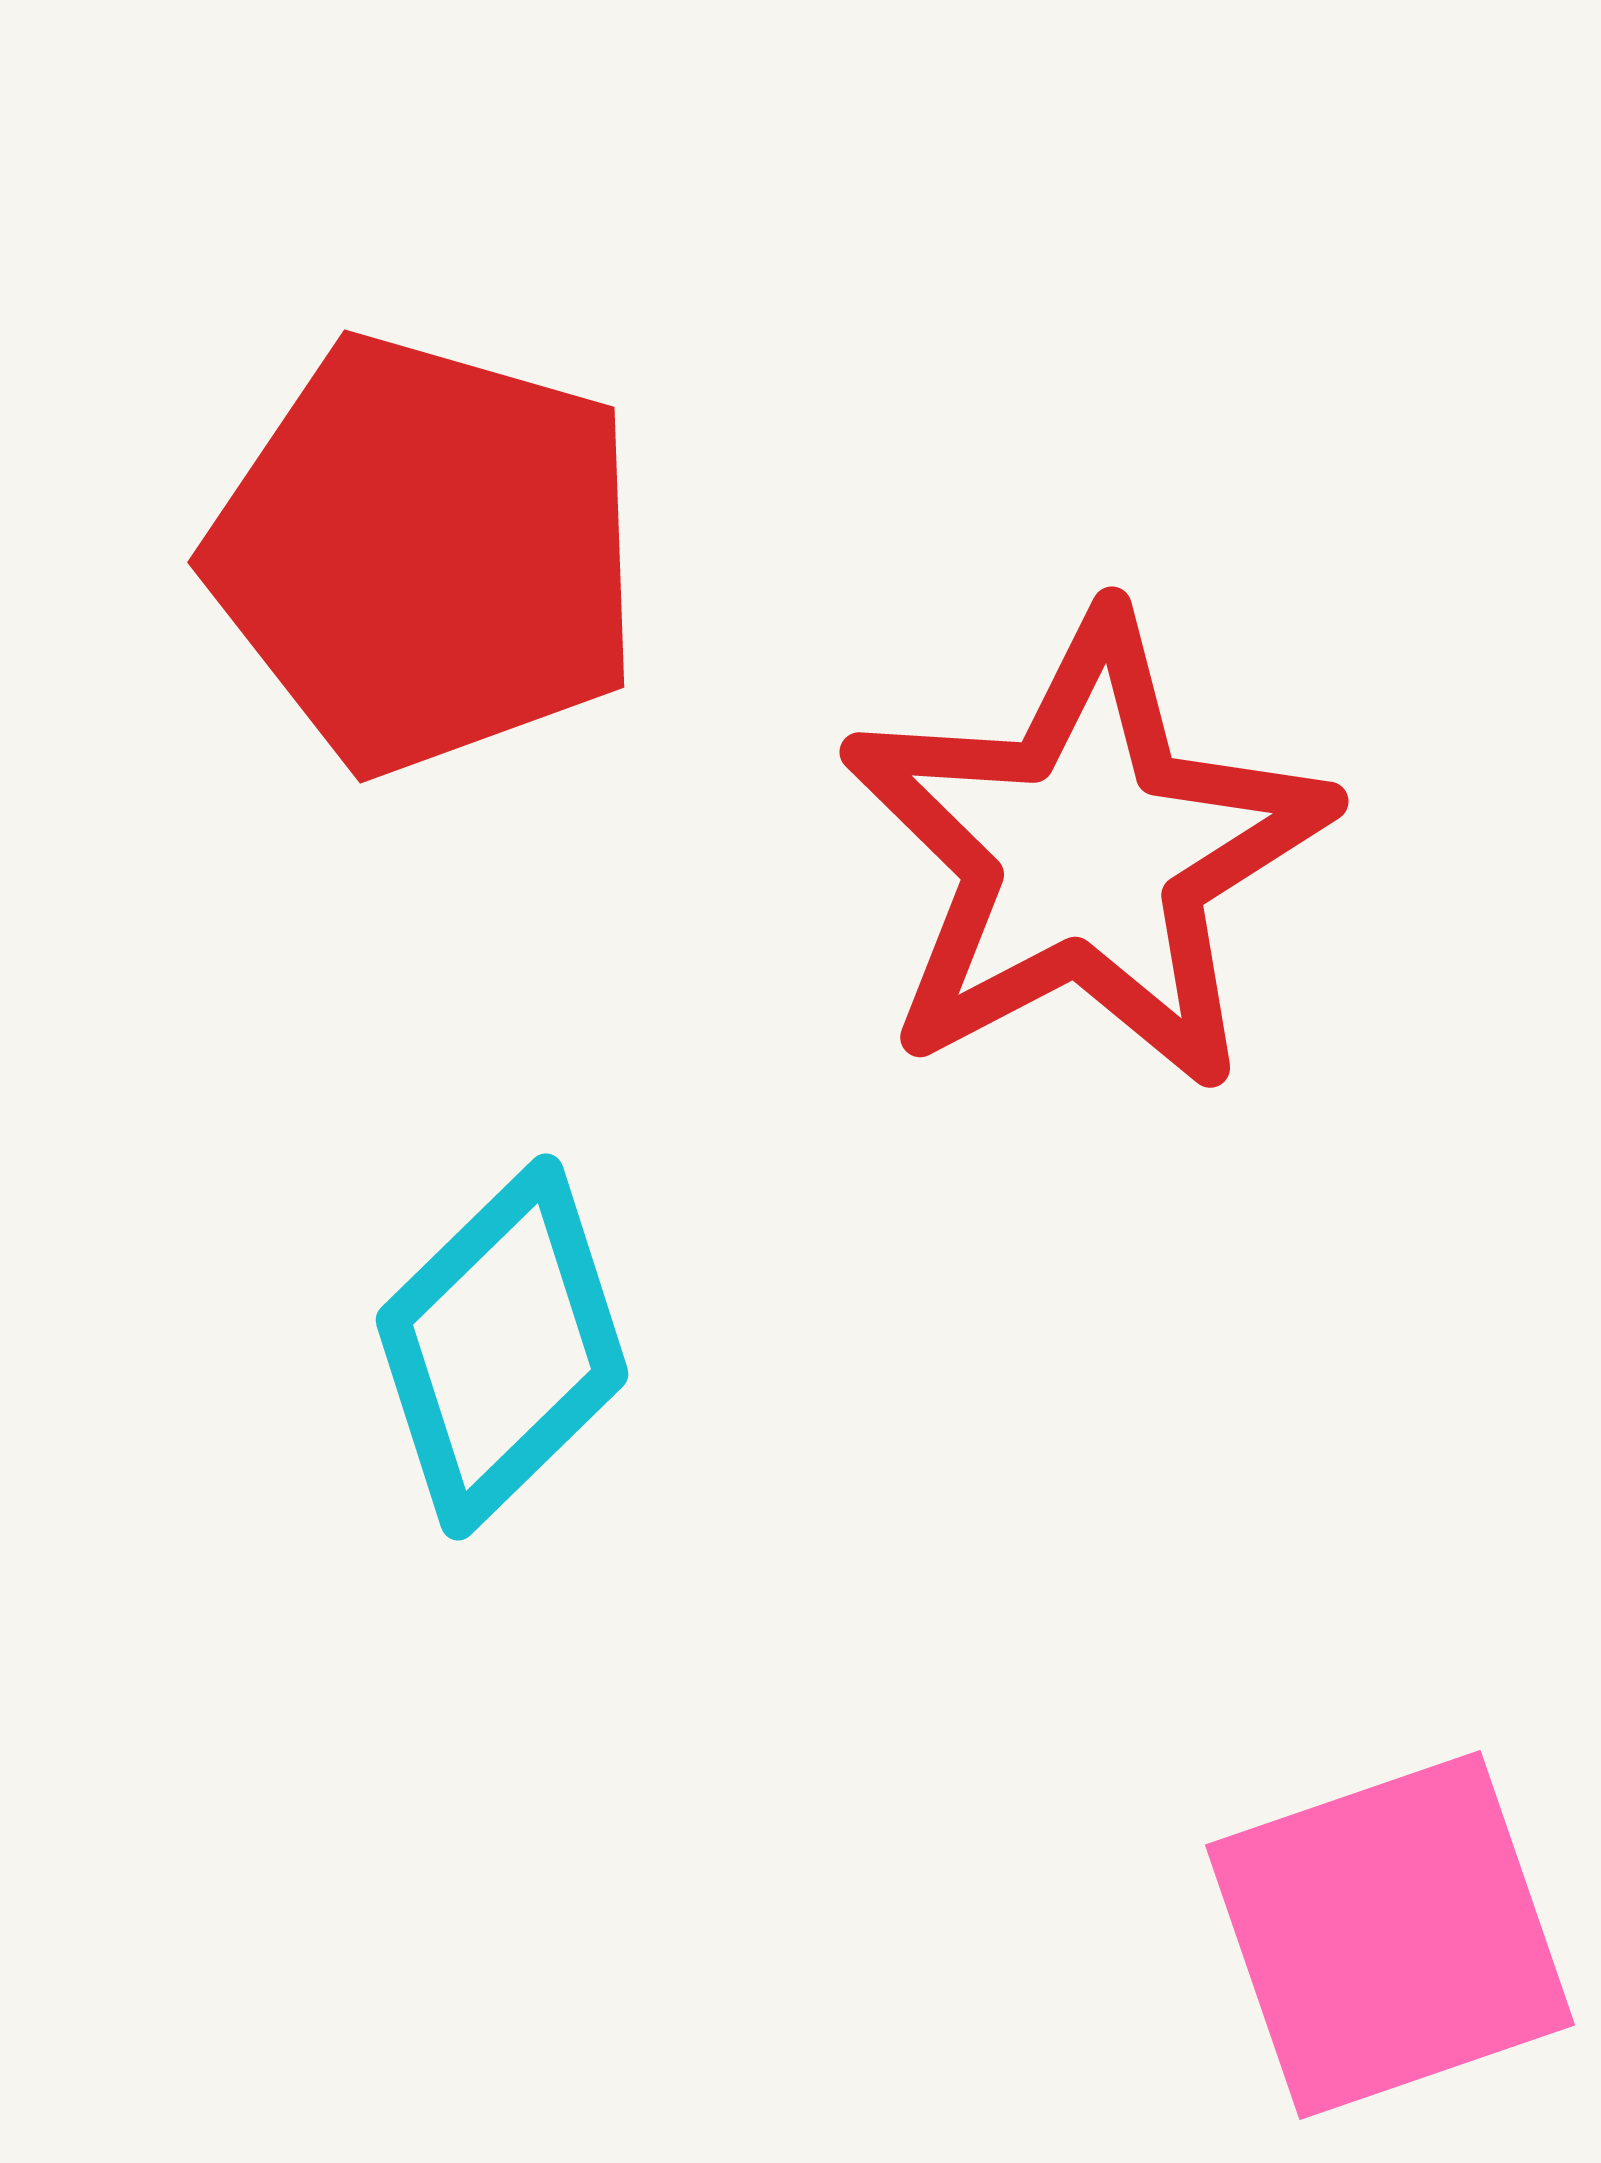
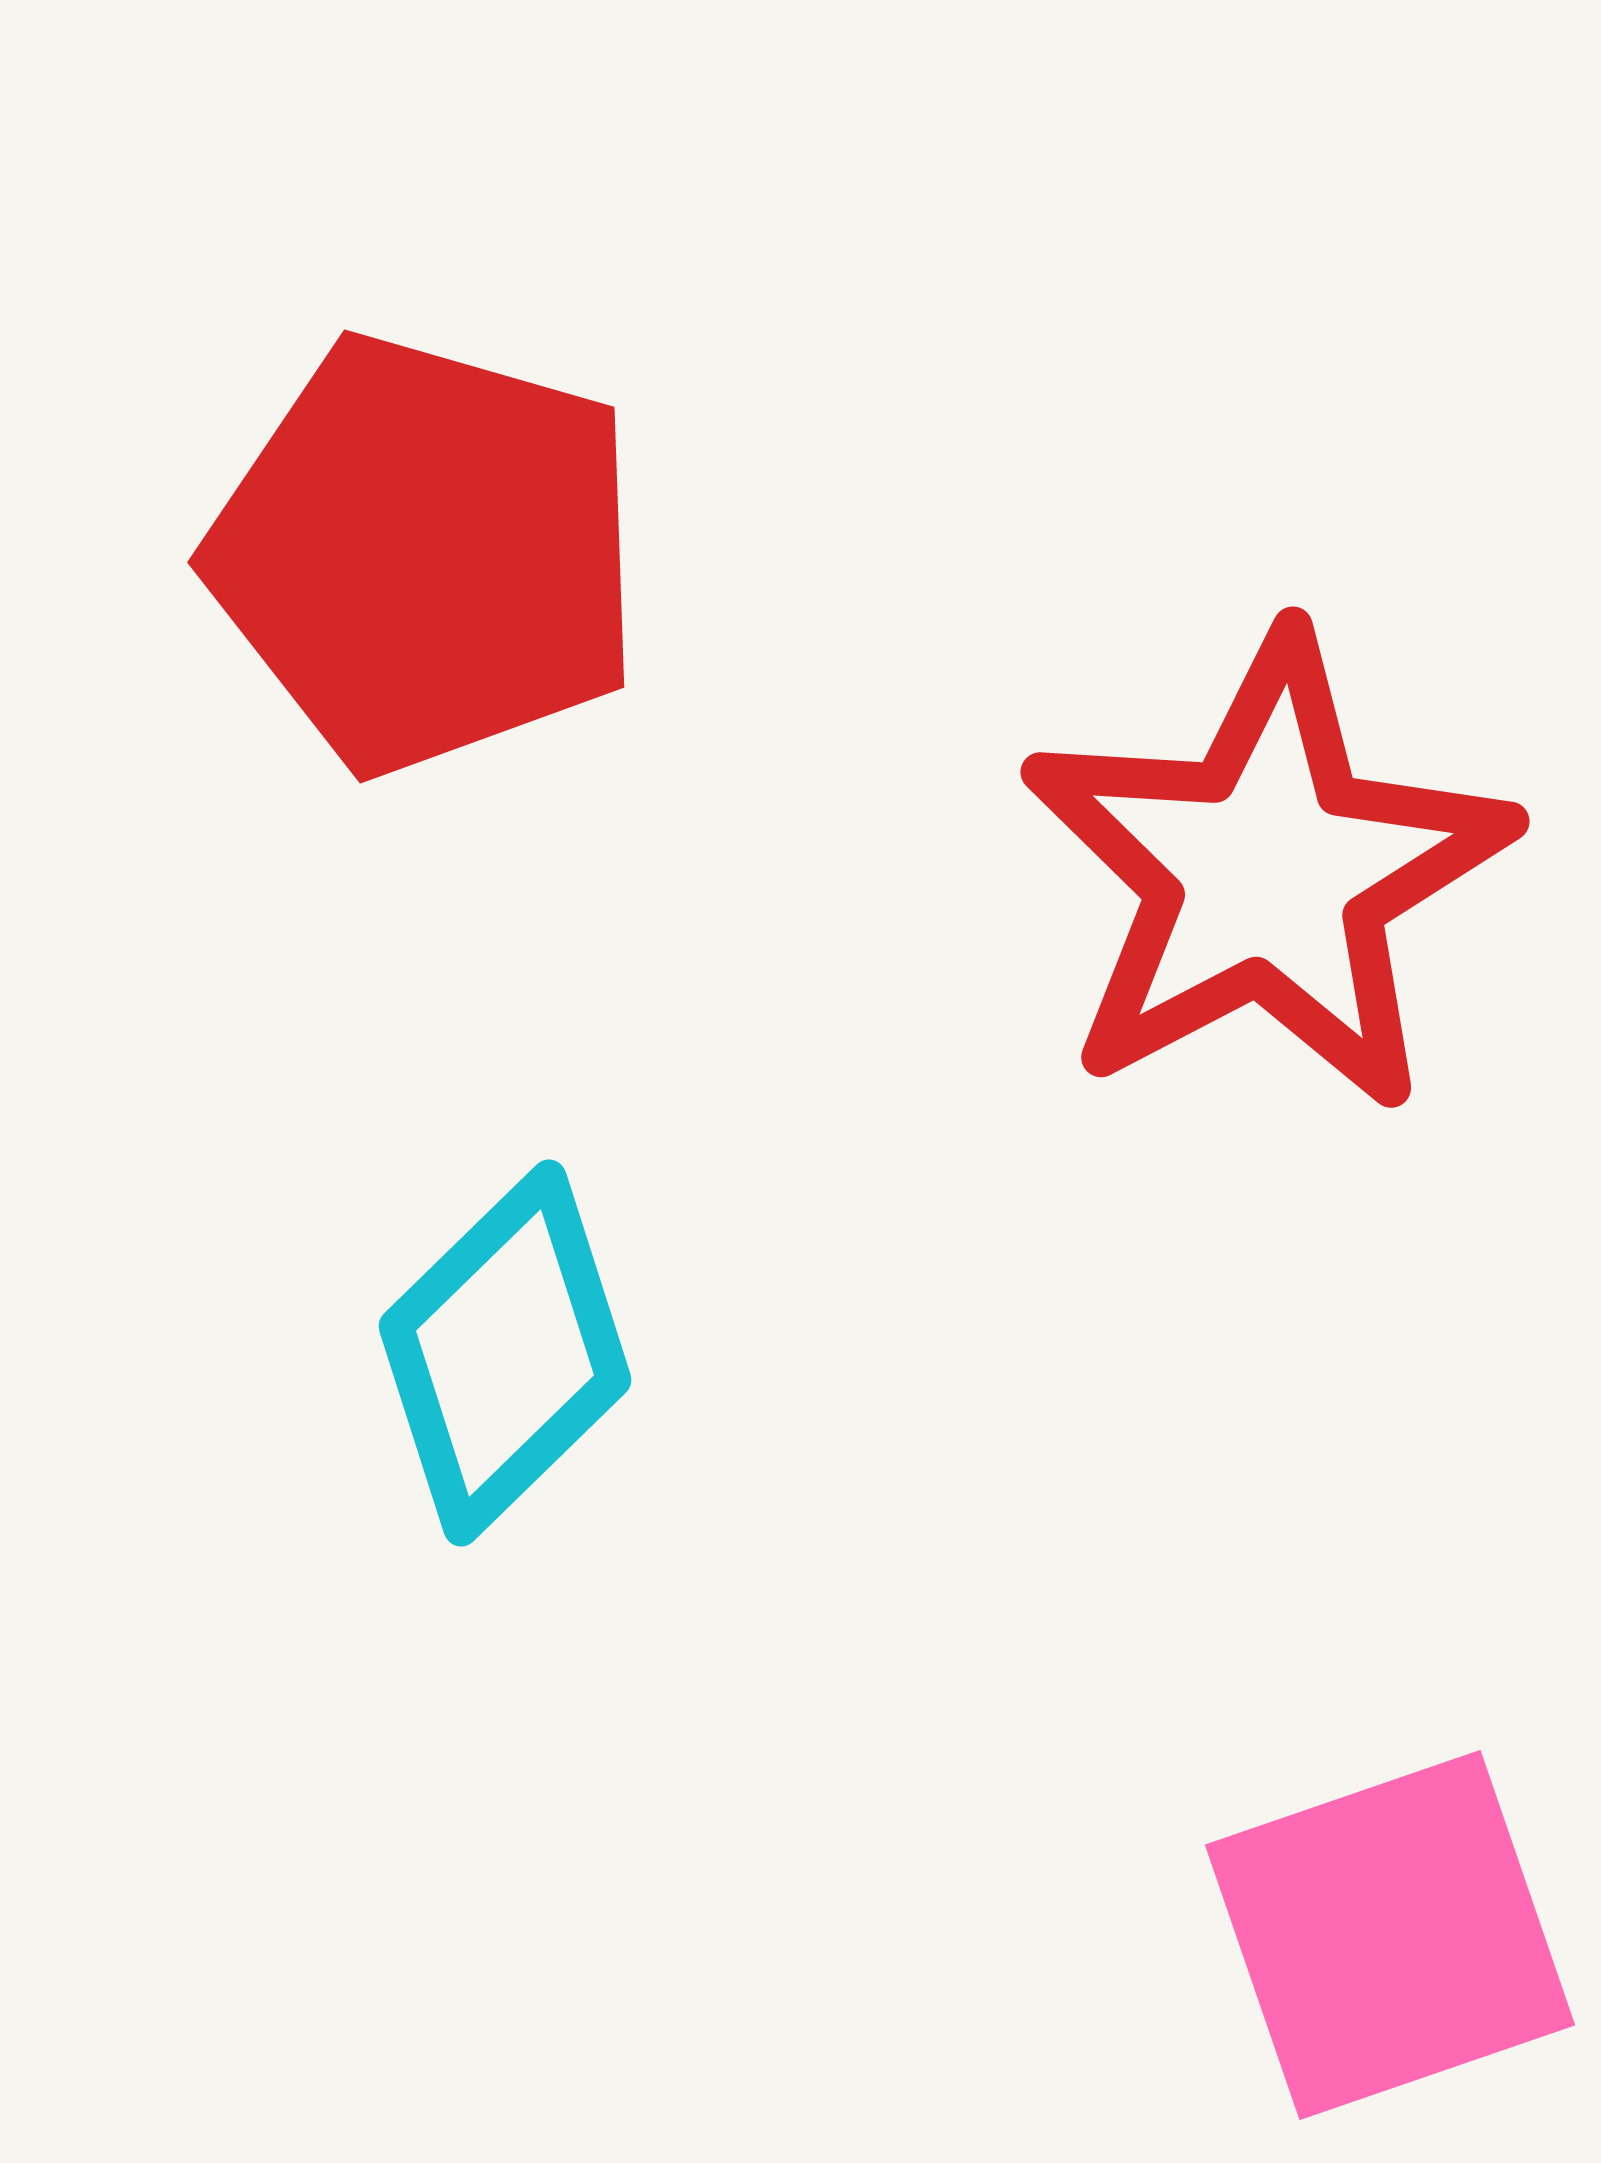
red star: moved 181 px right, 20 px down
cyan diamond: moved 3 px right, 6 px down
